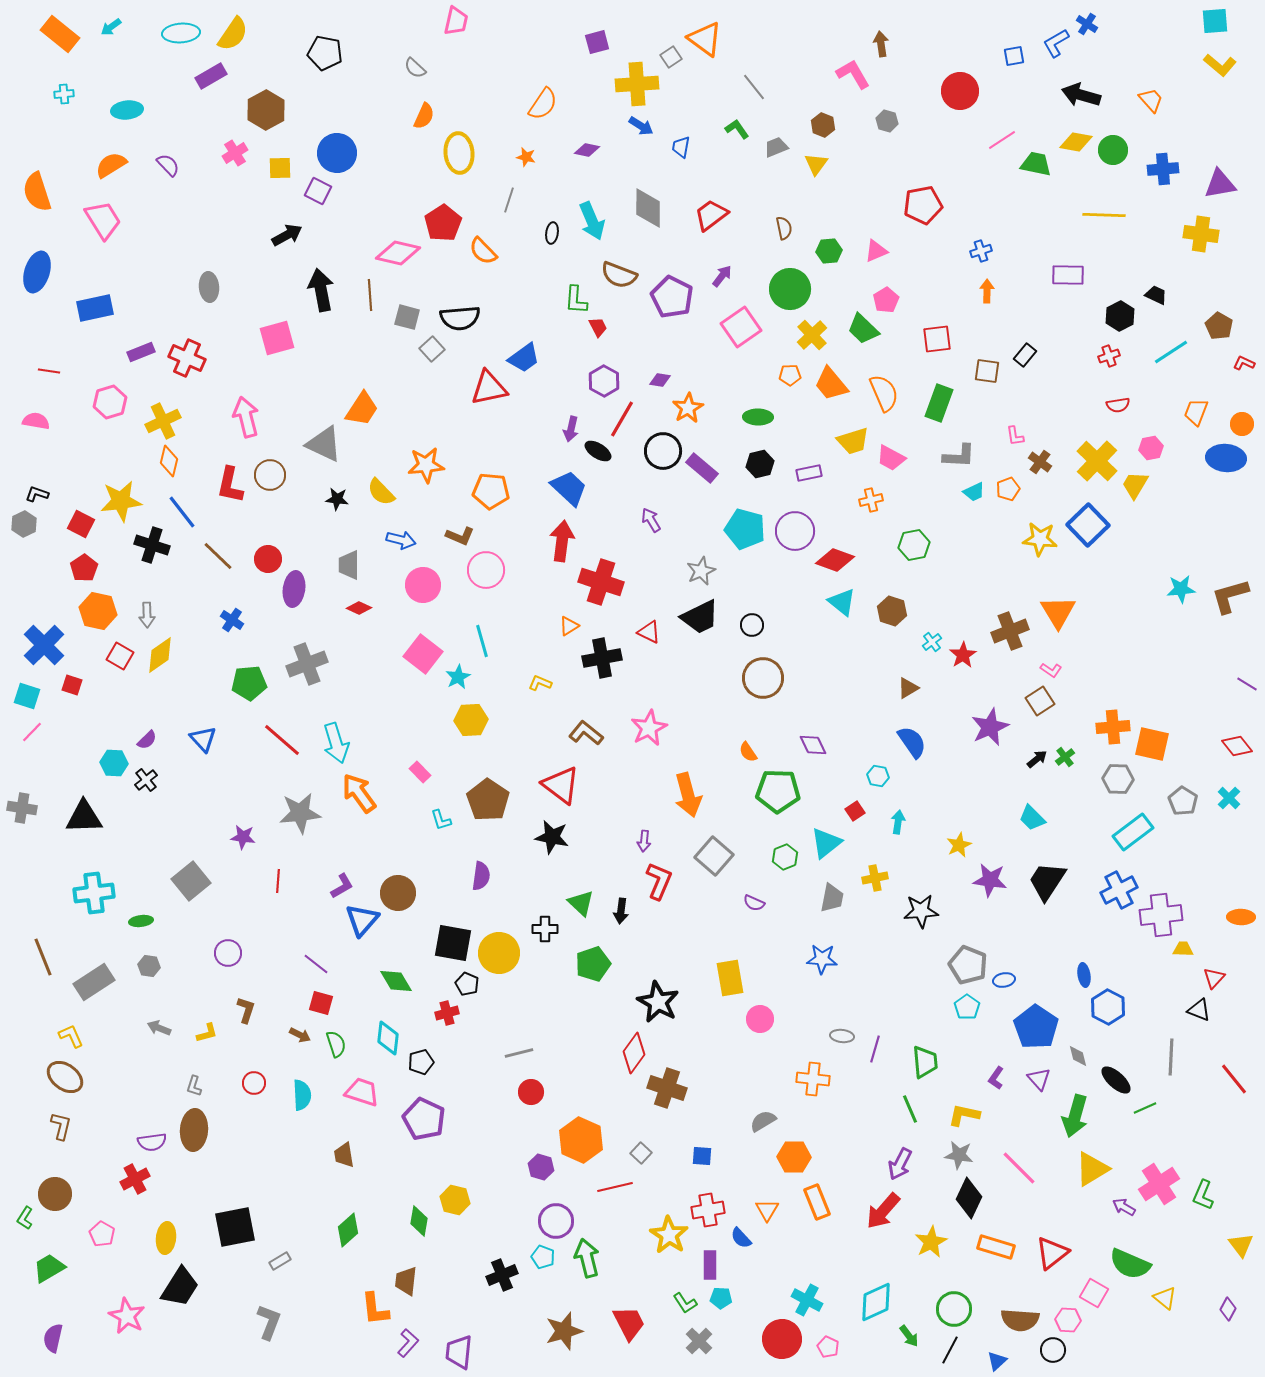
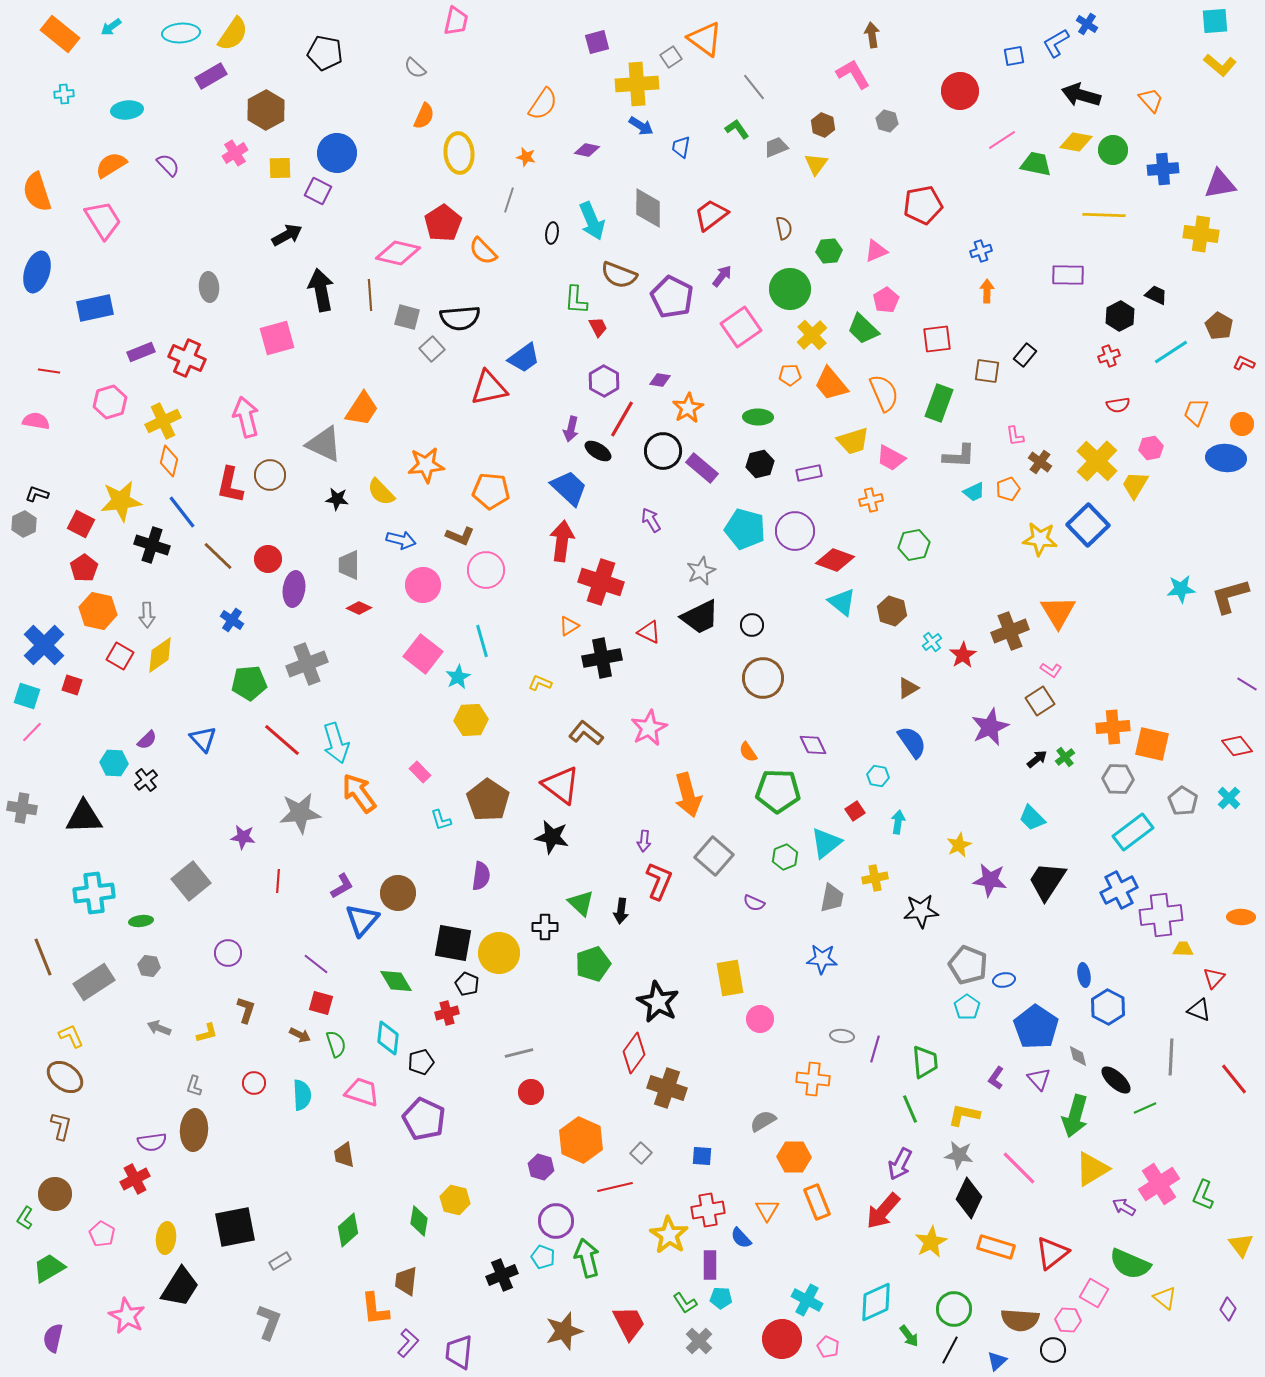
brown arrow at (881, 44): moved 9 px left, 9 px up
black cross at (545, 929): moved 2 px up
